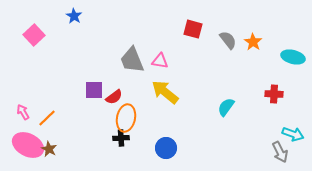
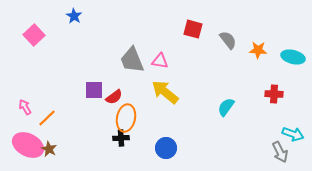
orange star: moved 5 px right, 8 px down; rotated 30 degrees counterclockwise
pink arrow: moved 2 px right, 5 px up
